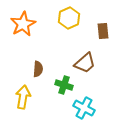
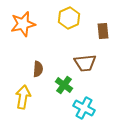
orange star: rotated 15 degrees clockwise
brown trapezoid: rotated 35 degrees clockwise
green cross: rotated 18 degrees clockwise
